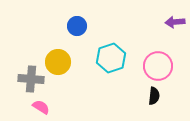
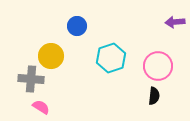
yellow circle: moved 7 px left, 6 px up
